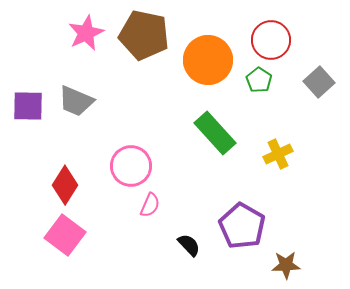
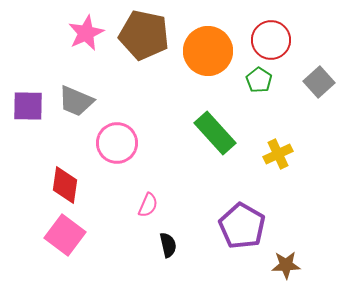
orange circle: moved 9 px up
pink circle: moved 14 px left, 23 px up
red diamond: rotated 24 degrees counterclockwise
pink semicircle: moved 2 px left
black semicircle: moved 21 px left; rotated 30 degrees clockwise
